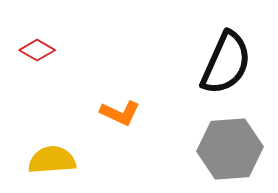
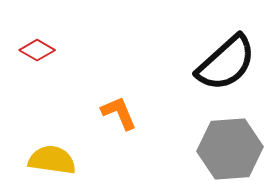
black semicircle: rotated 24 degrees clockwise
orange L-shape: moved 1 px left; rotated 138 degrees counterclockwise
yellow semicircle: rotated 12 degrees clockwise
